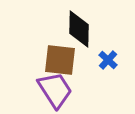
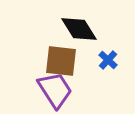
black diamond: rotated 33 degrees counterclockwise
brown square: moved 1 px right, 1 px down
